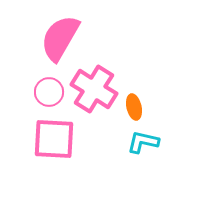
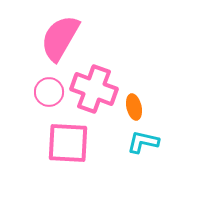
pink cross: rotated 12 degrees counterclockwise
pink square: moved 14 px right, 4 px down
